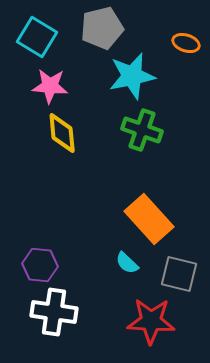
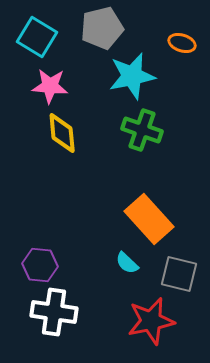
orange ellipse: moved 4 px left
red star: rotated 15 degrees counterclockwise
